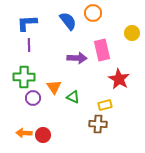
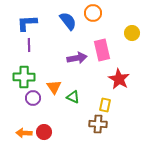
purple arrow: rotated 12 degrees counterclockwise
yellow rectangle: rotated 64 degrees counterclockwise
red circle: moved 1 px right, 3 px up
